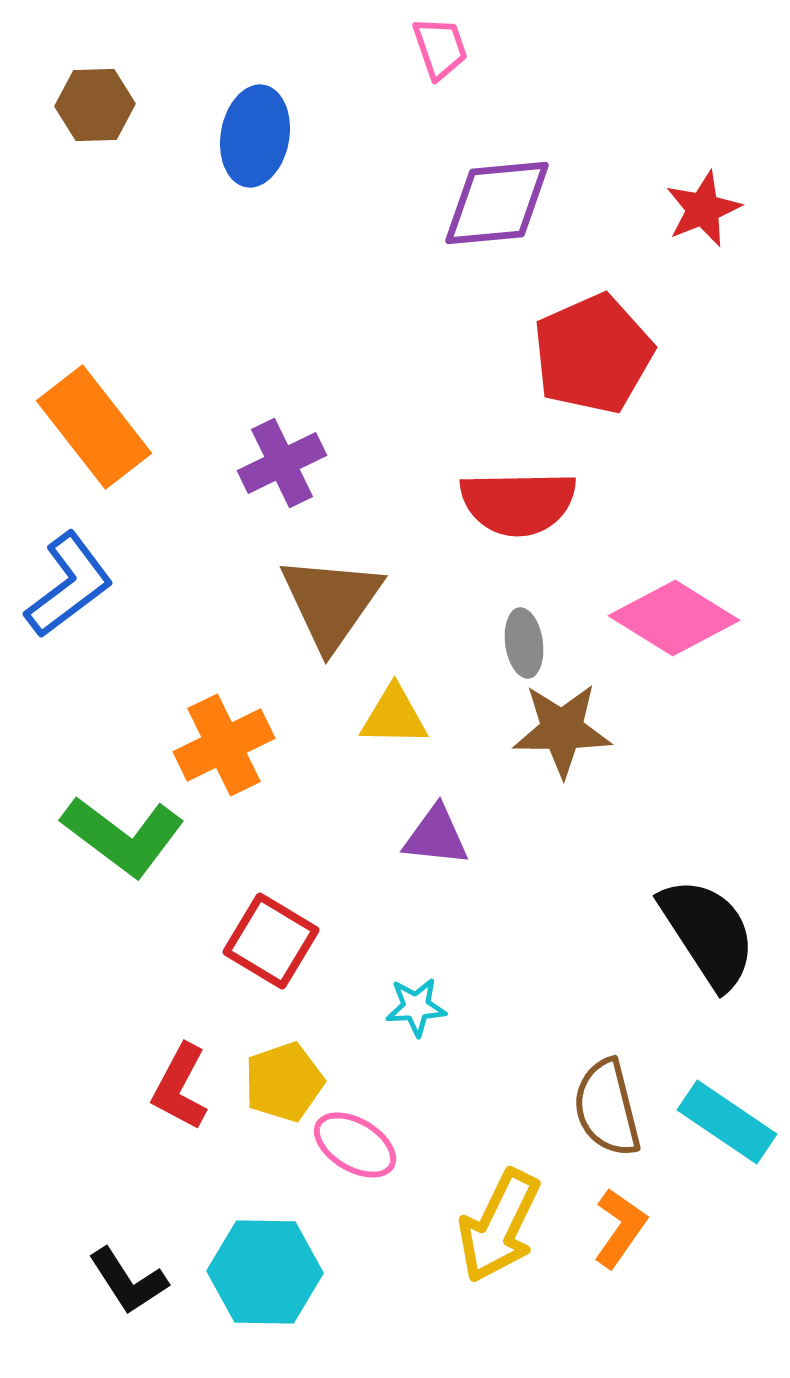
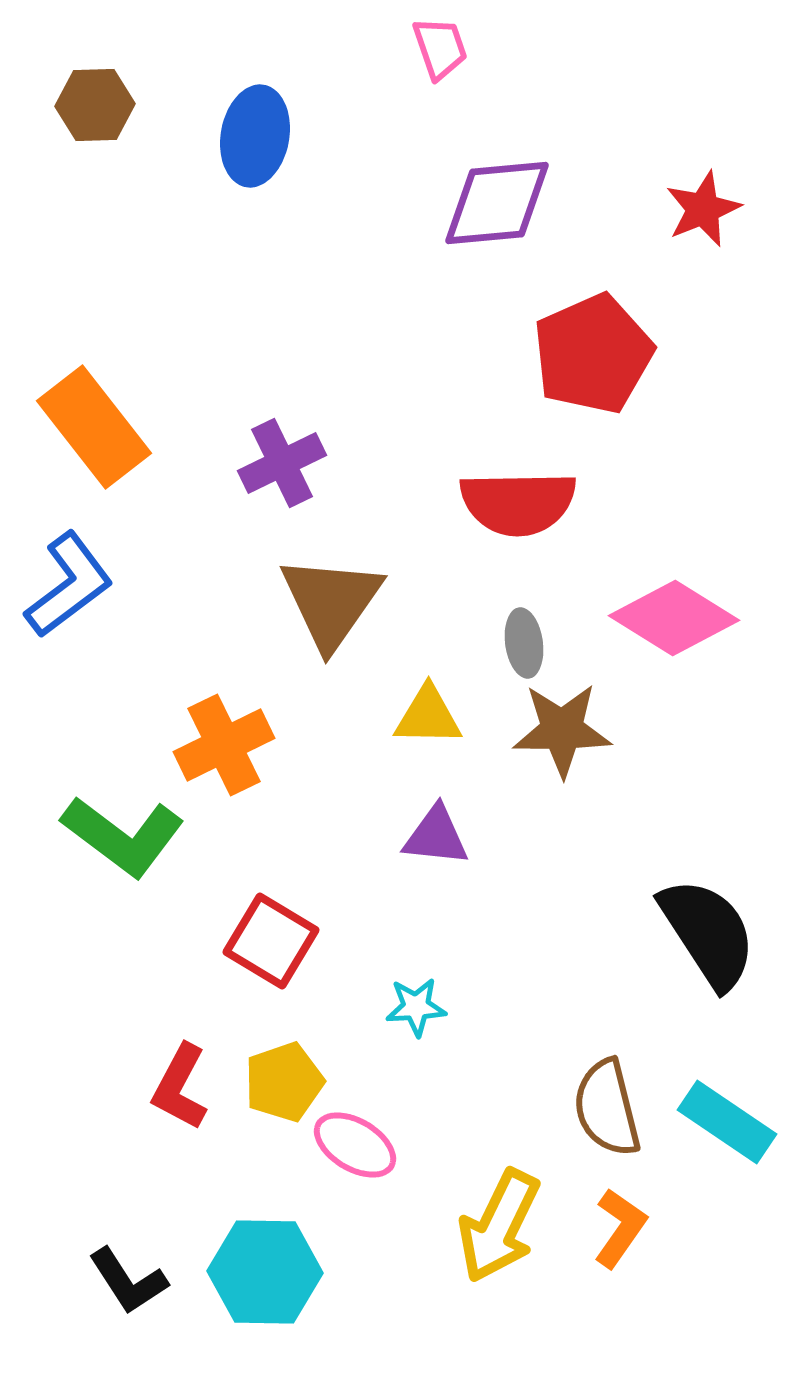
yellow triangle: moved 34 px right
